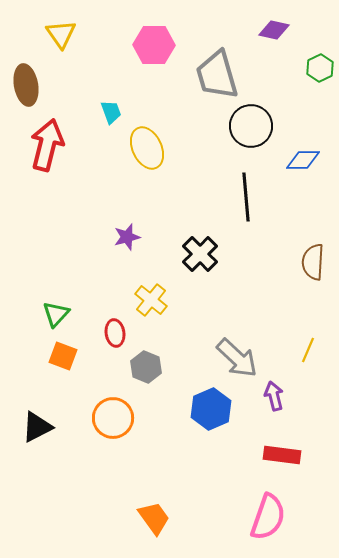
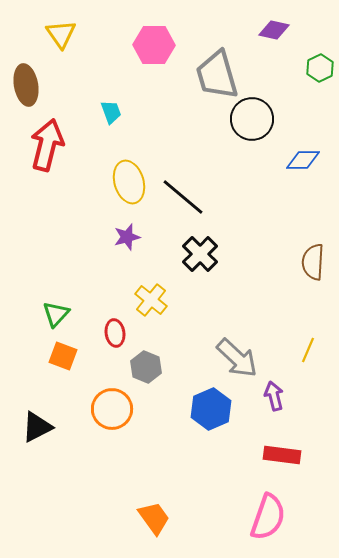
black circle: moved 1 px right, 7 px up
yellow ellipse: moved 18 px left, 34 px down; rotated 9 degrees clockwise
black line: moved 63 px left; rotated 45 degrees counterclockwise
orange circle: moved 1 px left, 9 px up
